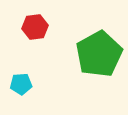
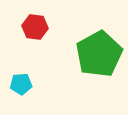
red hexagon: rotated 15 degrees clockwise
